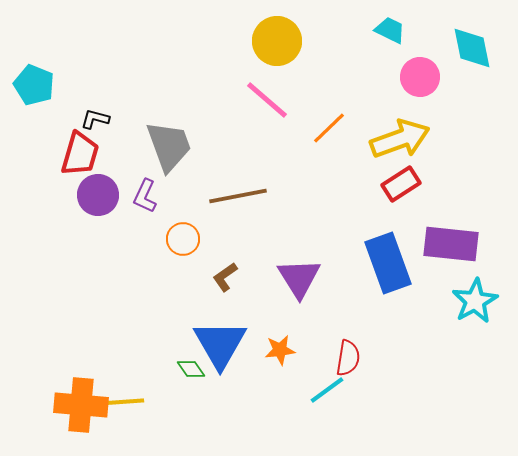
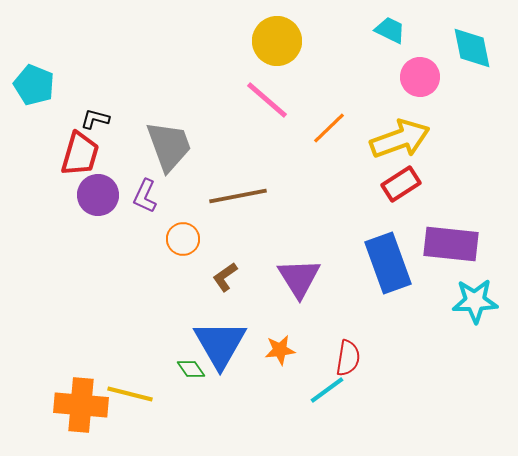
cyan star: rotated 27 degrees clockwise
yellow line: moved 9 px right, 8 px up; rotated 18 degrees clockwise
